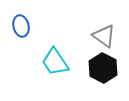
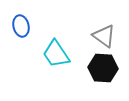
cyan trapezoid: moved 1 px right, 8 px up
black hexagon: rotated 24 degrees counterclockwise
